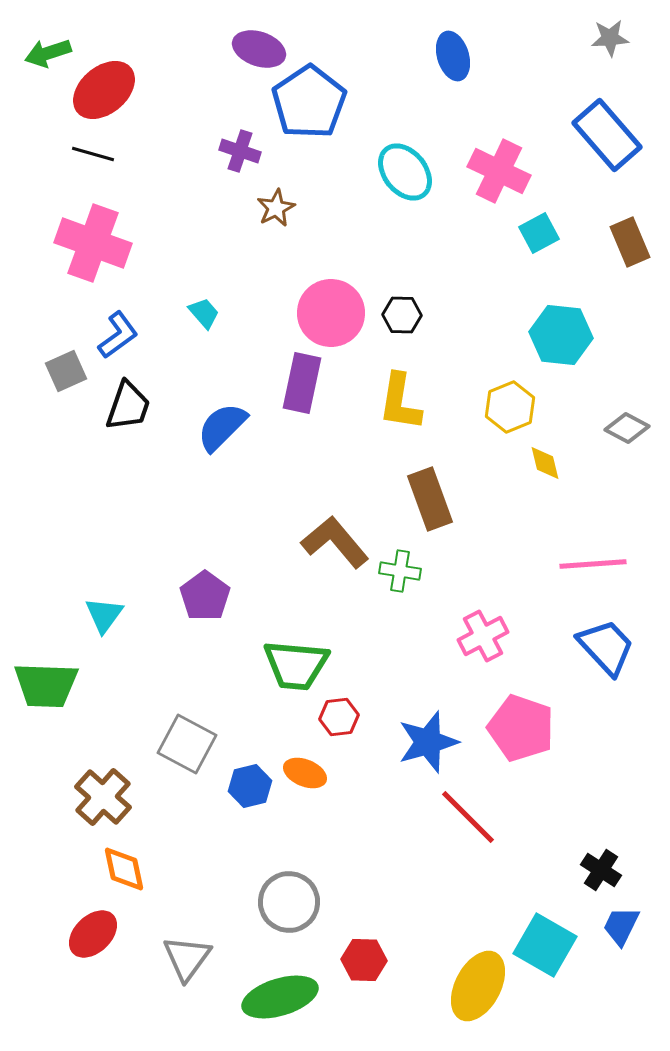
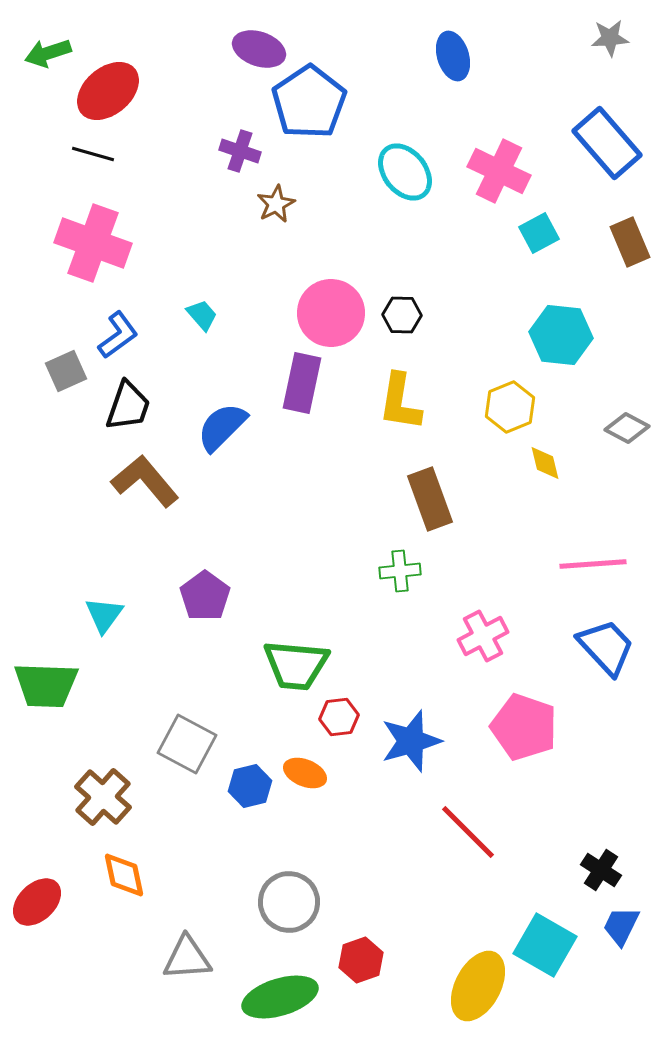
red ellipse at (104, 90): moved 4 px right, 1 px down
blue rectangle at (607, 135): moved 8 px down
brown star at (276, 208): moved 4 px up
cyan trapezoid at (204, 313): moved 2 px left, 2 px down
brown L-shape at (335, 542): moved 190 px left, 61 px up
green cross at (400, 571): rotated 15 degrees counterclockwise
pink pentagon at (521, 728): moved 3 px right, 1 px up
blue star at (428, 742): moved 17 px left, 1 px up
red line at (468, 817): moved 15 px down
orange diamond at (124, 869): moved 6 px down
red ellipse at (93, 934): moved 56 px left, 32 px up
gray triangle at (187, 958): rotated 50 degrees clockwise
red hexagon at (364, 960): moved 3 px left; rotated 21 degrees counterclockwise
